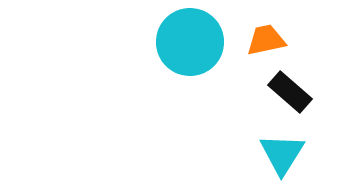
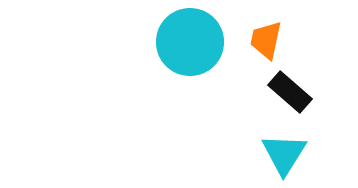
orange trapezoid: rotated 66 degrees counterclockwise
cyan triangle: moved 2 px right
